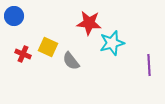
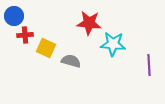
cyan star: moved 1 px right, 1 px down; rotated 20 degrees clockwise
yellow square: moved 2 px left, 1 px down
red cross: moved 2 px right, 19 px up; rotated 28 degrees counterclockwise
gray semicircle: rotated 144 degrees clockwise
